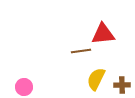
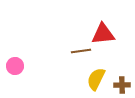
pink circle: moved 9 px left, 21 px up
